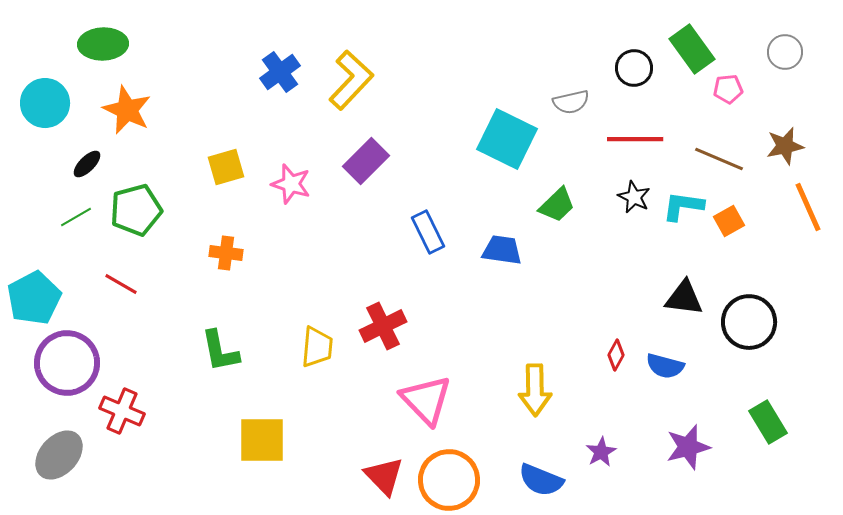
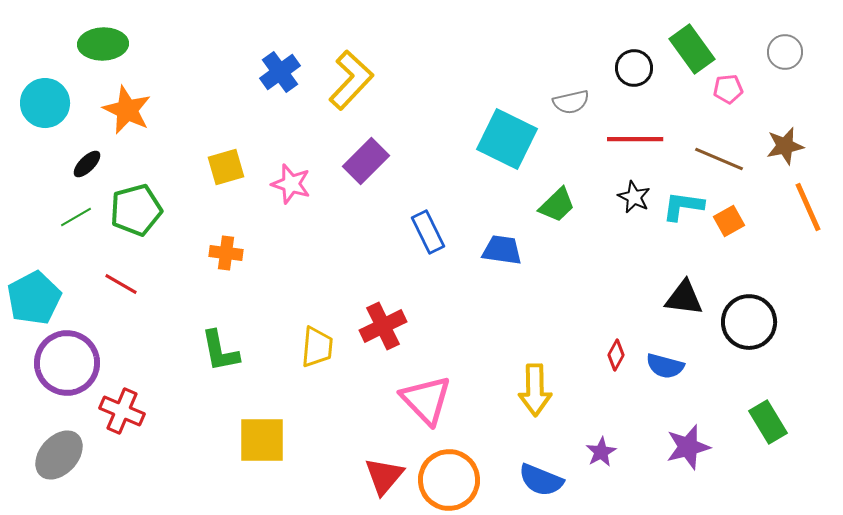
red triangle at (384, 476): rotated 24 degrees clockwise
